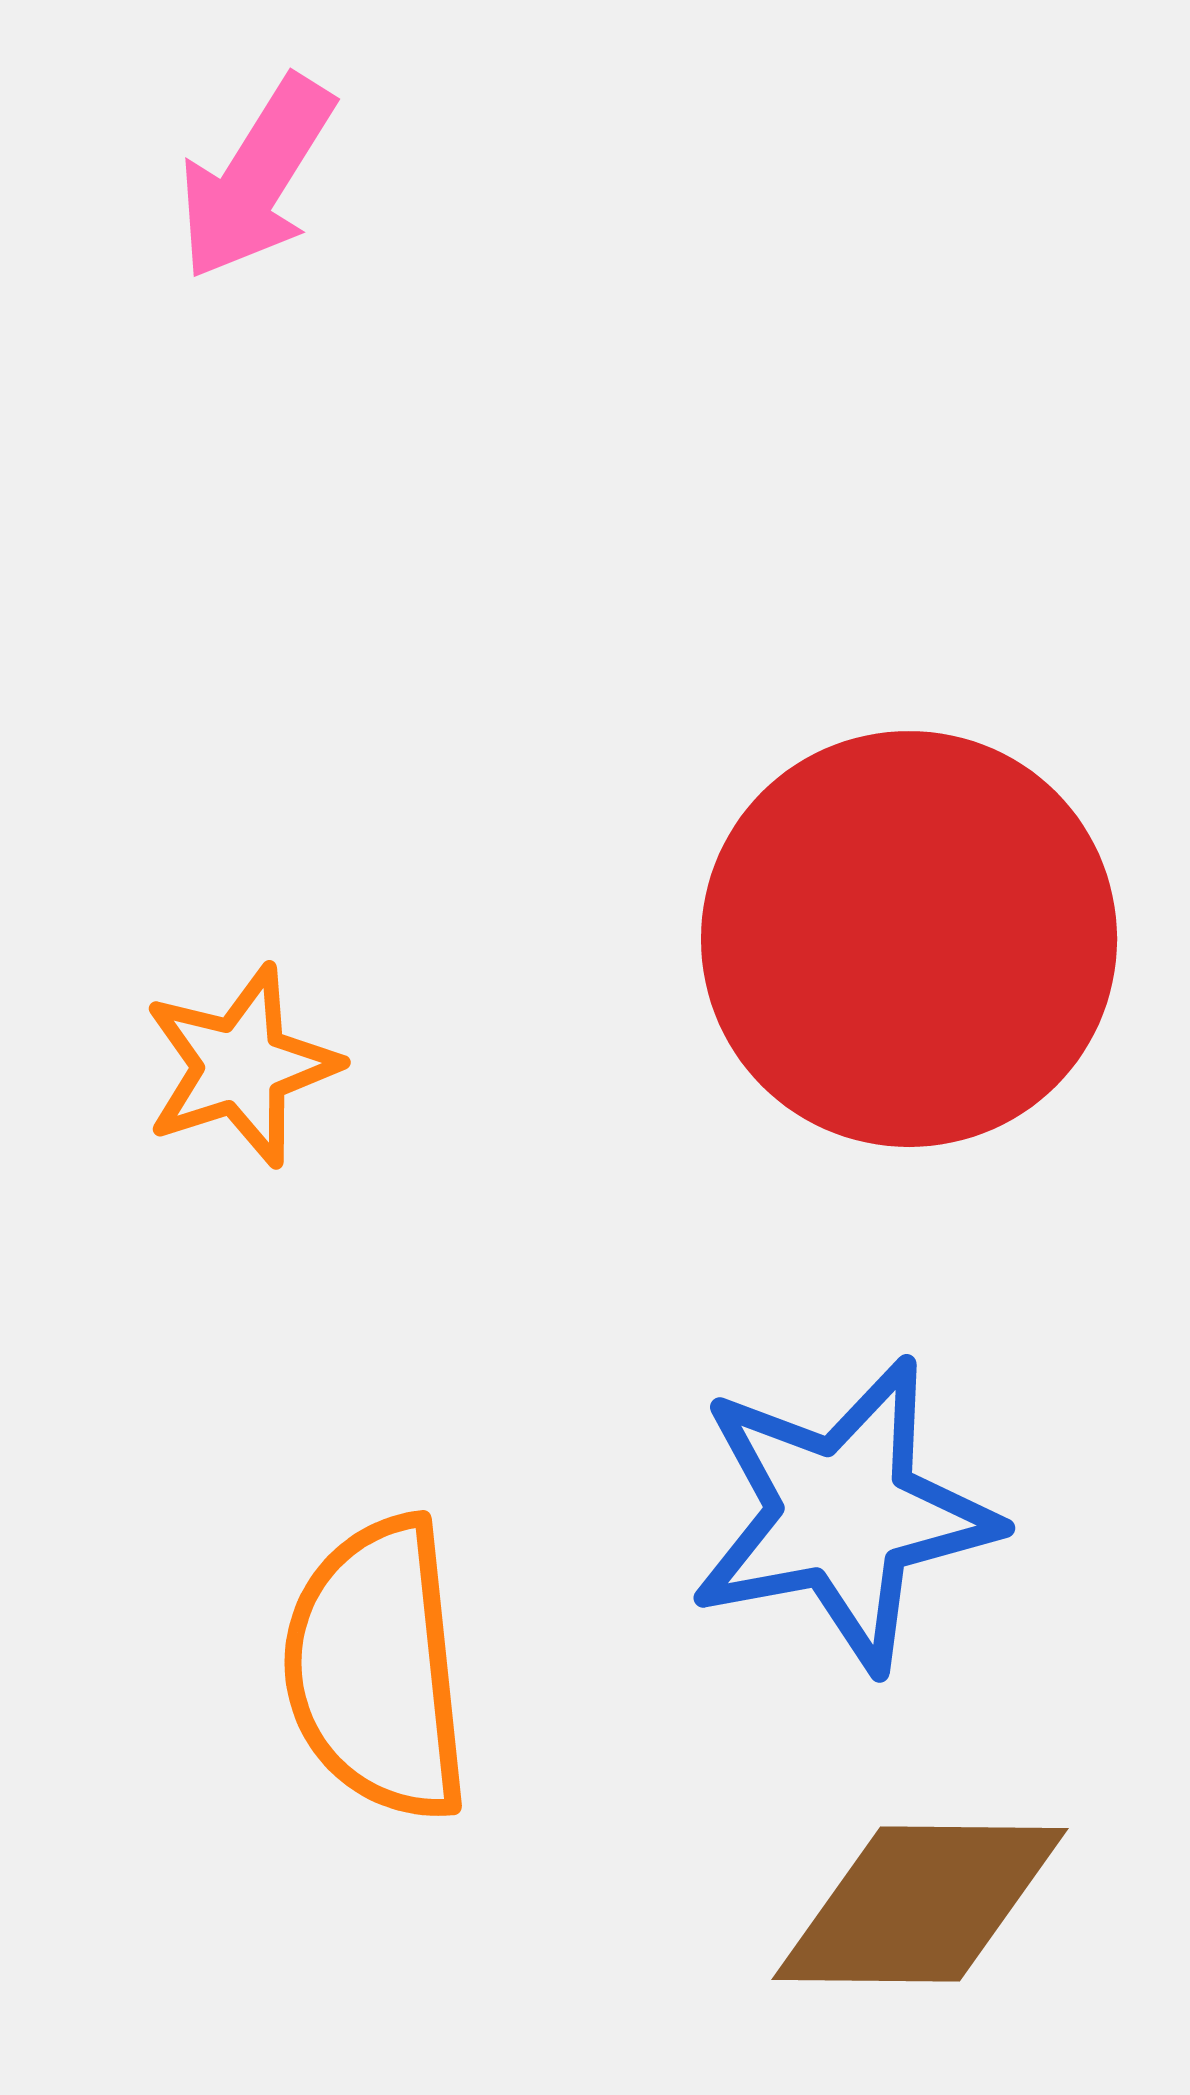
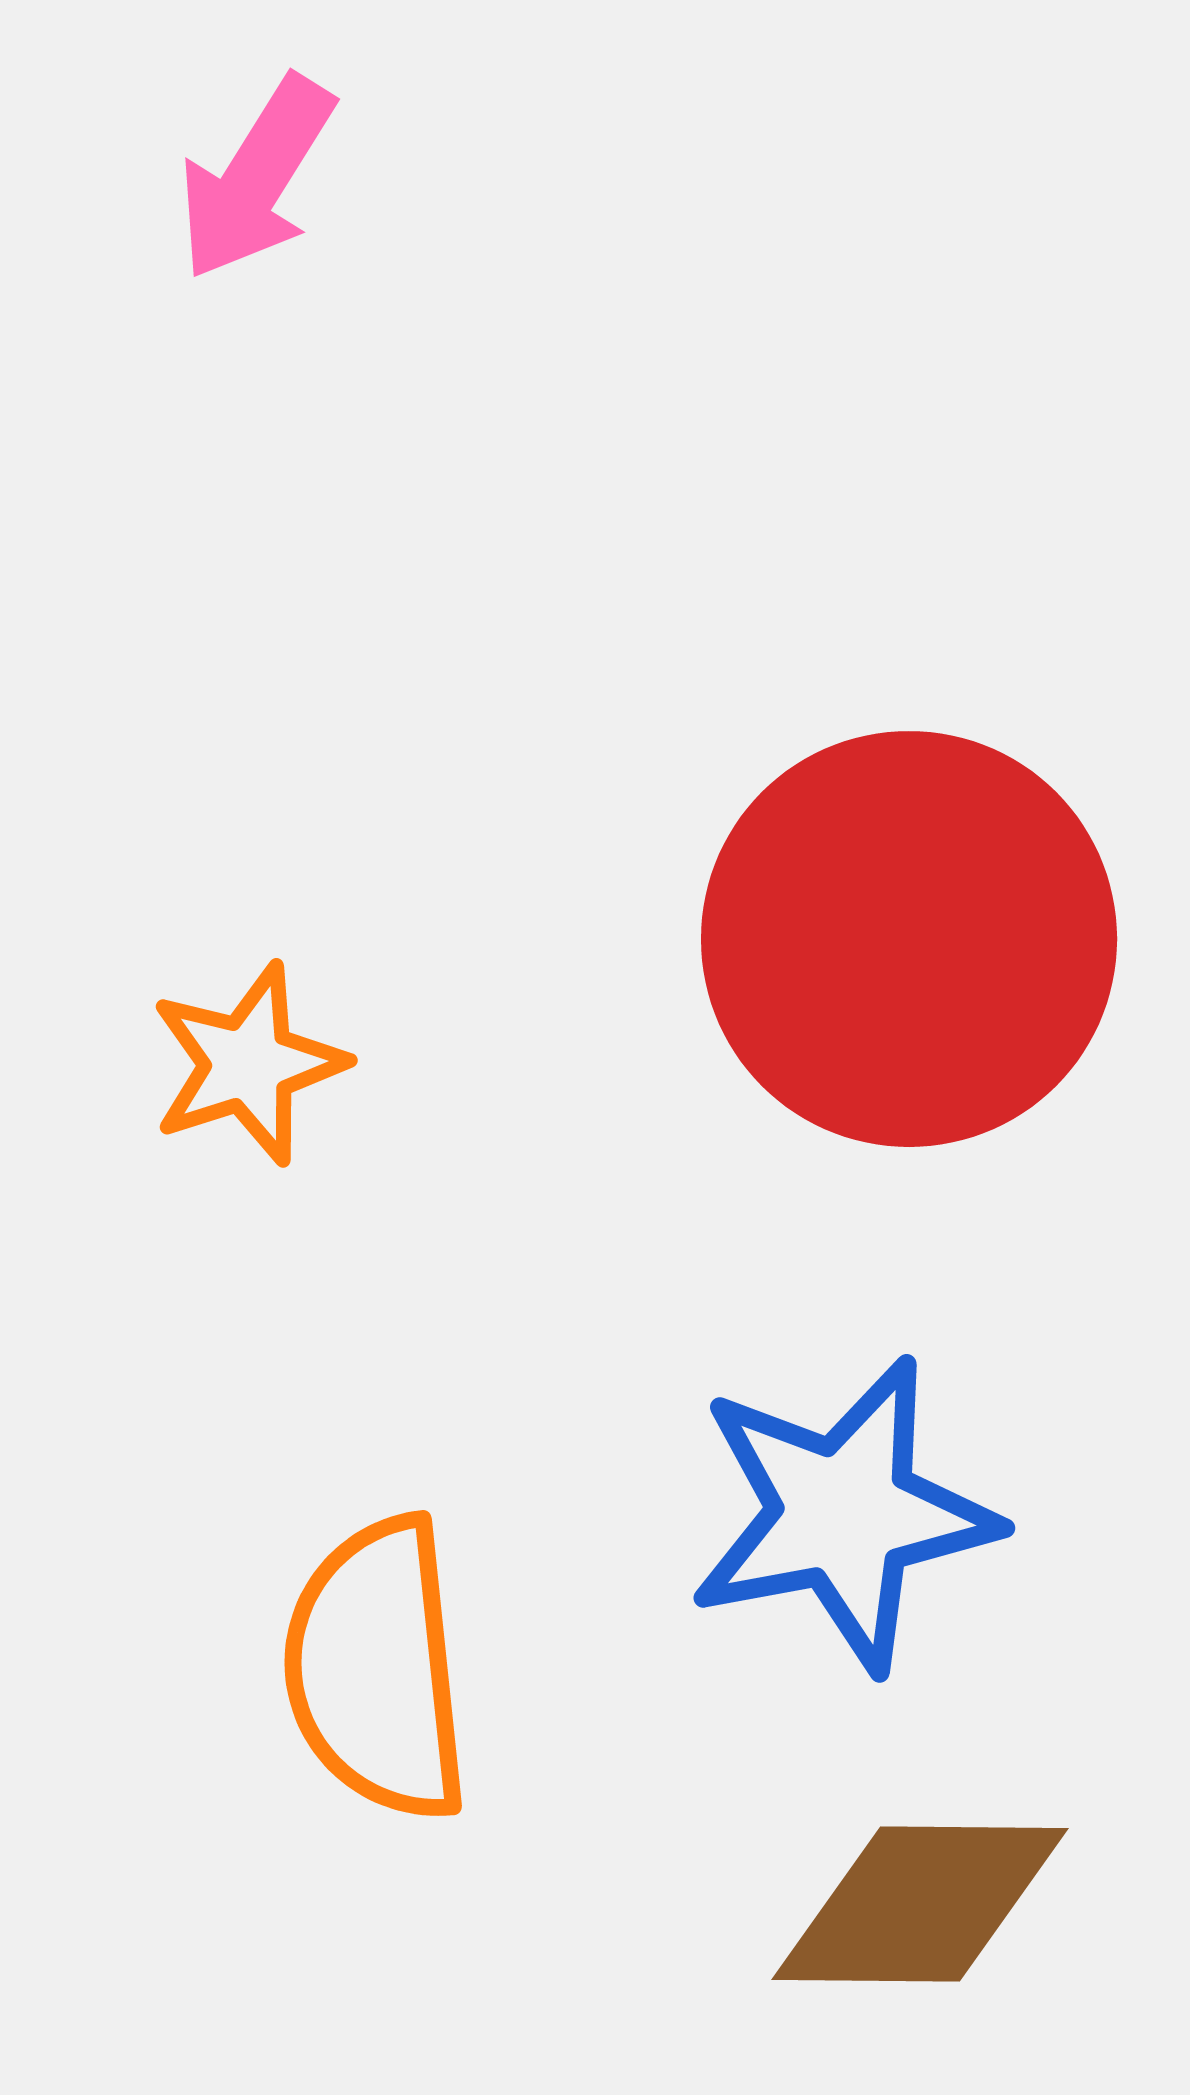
orange star: moved 7 px right, 2 px up
